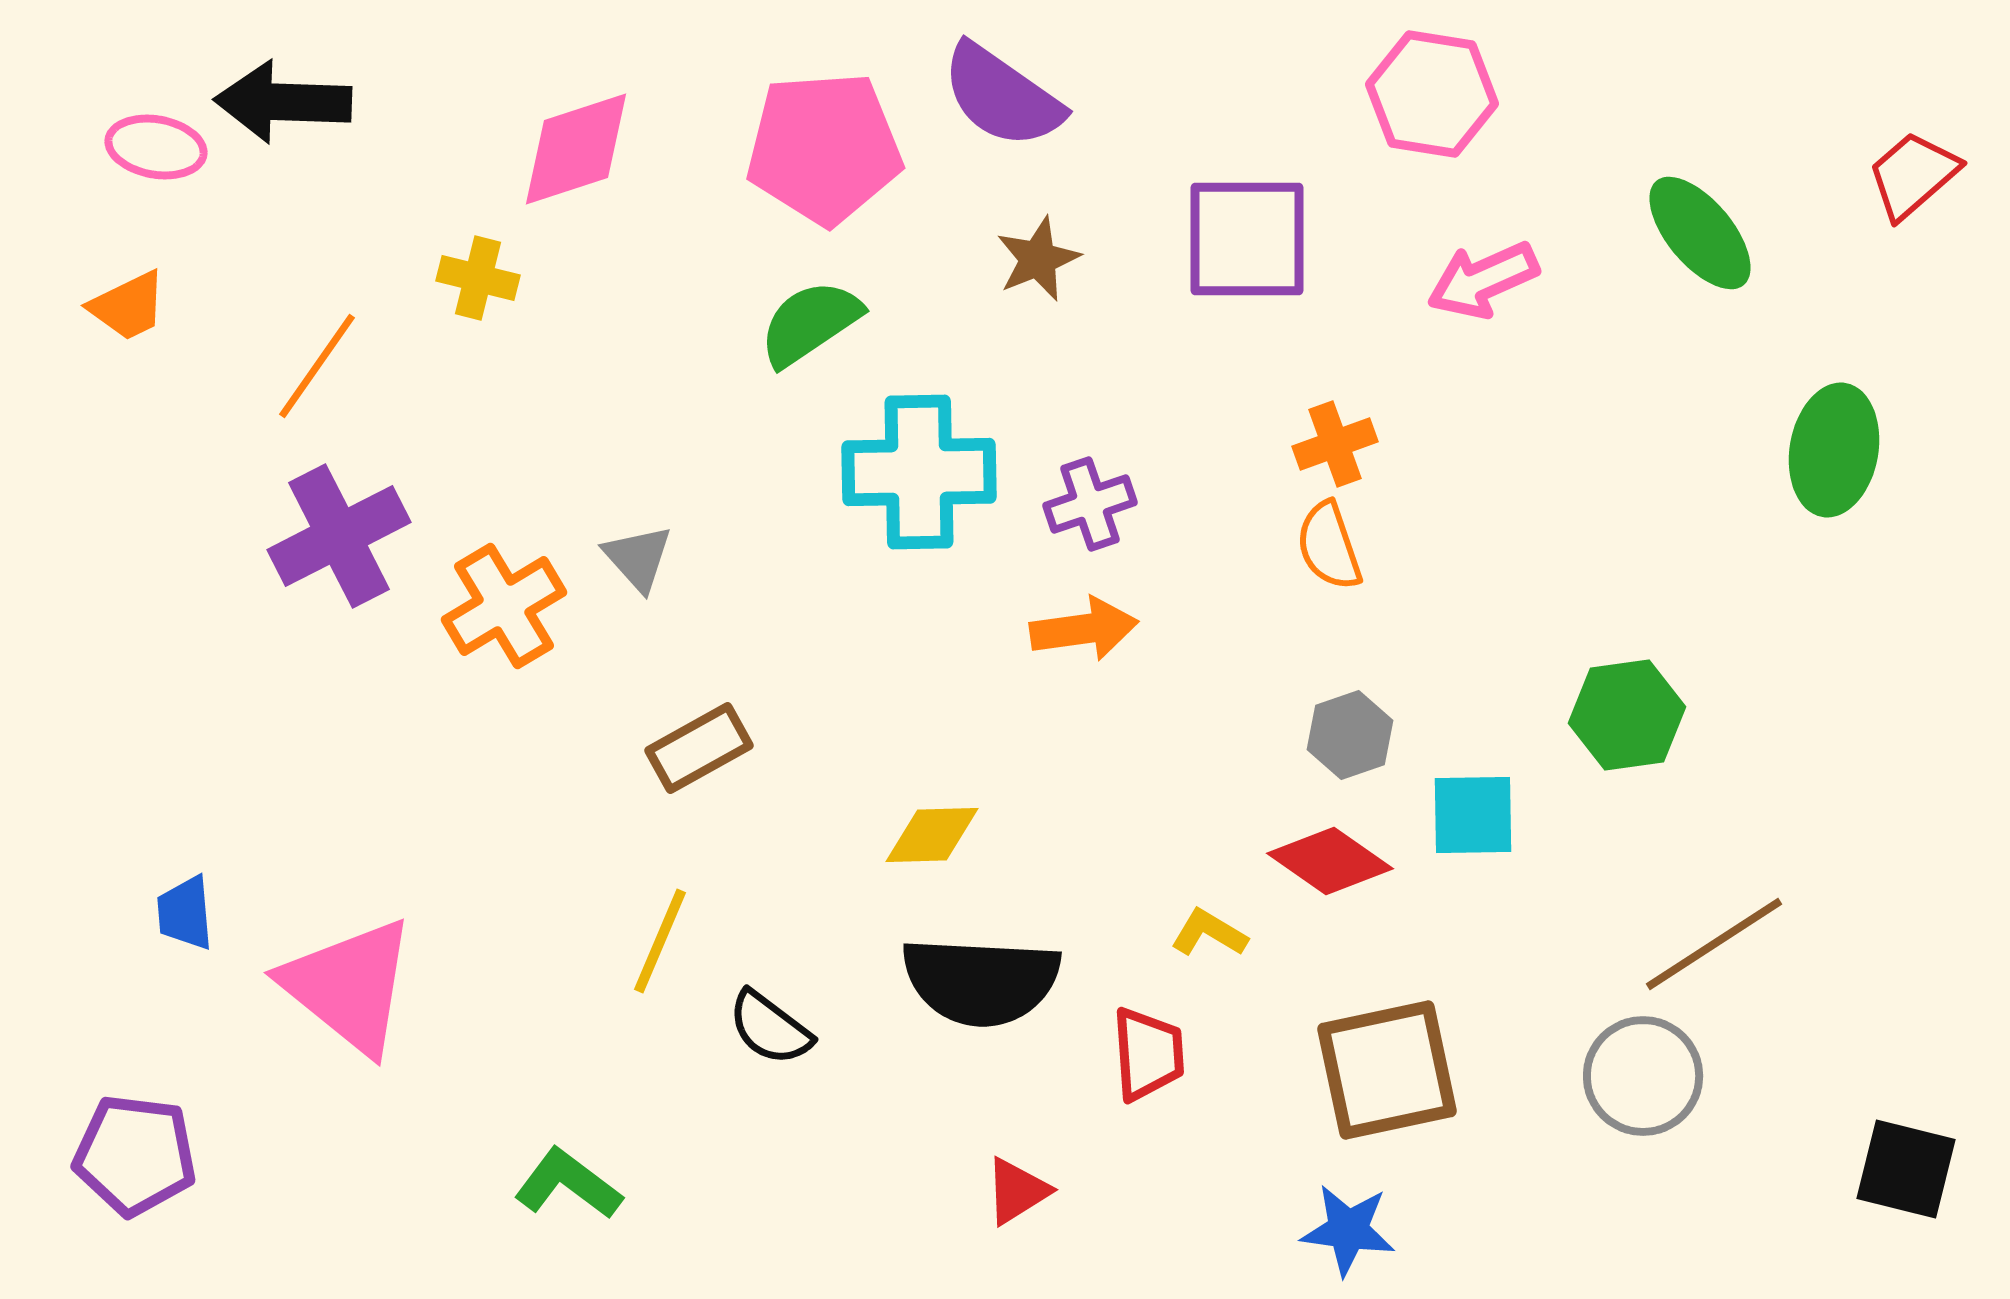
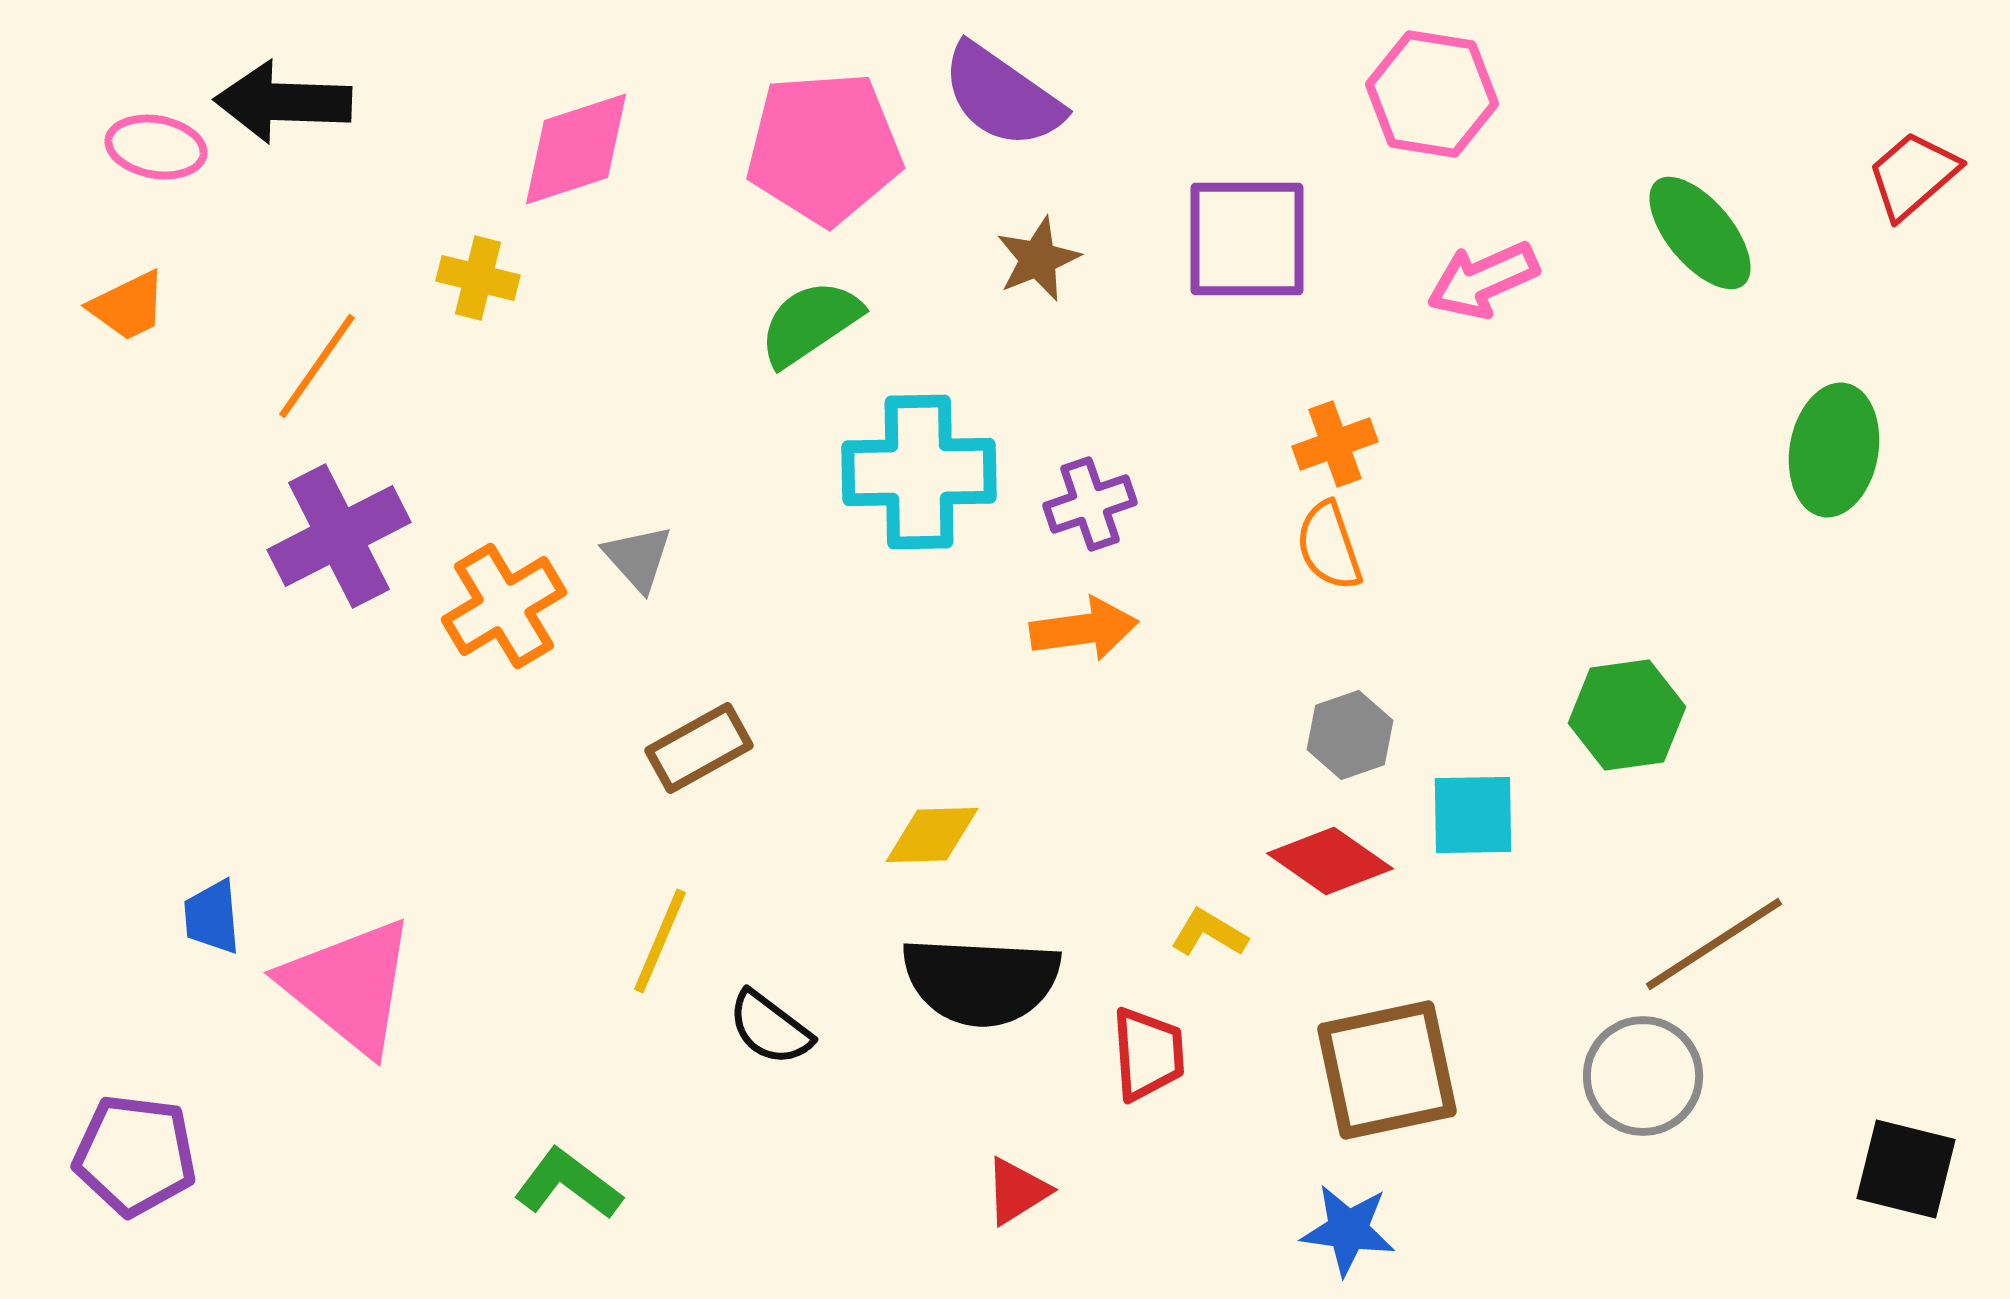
blue trapezoid at (185, 913): moved 27 px right, 4 px down
